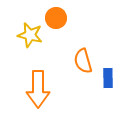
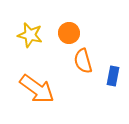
orange circle: moved 13 px right, 15 px down
blue rectangle: moved 5 px right, 2 px up; rotated 12 degrees clockwise
orange arrow: moved 1 px left; rotated 54 degrees counterclockwise
